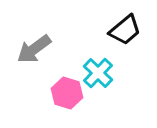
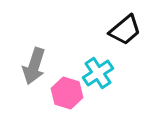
gray arrow: moved 17 px down; rotated 36 degrees counterclockwise
cyan cross: rotated 12 degrees clockwise
